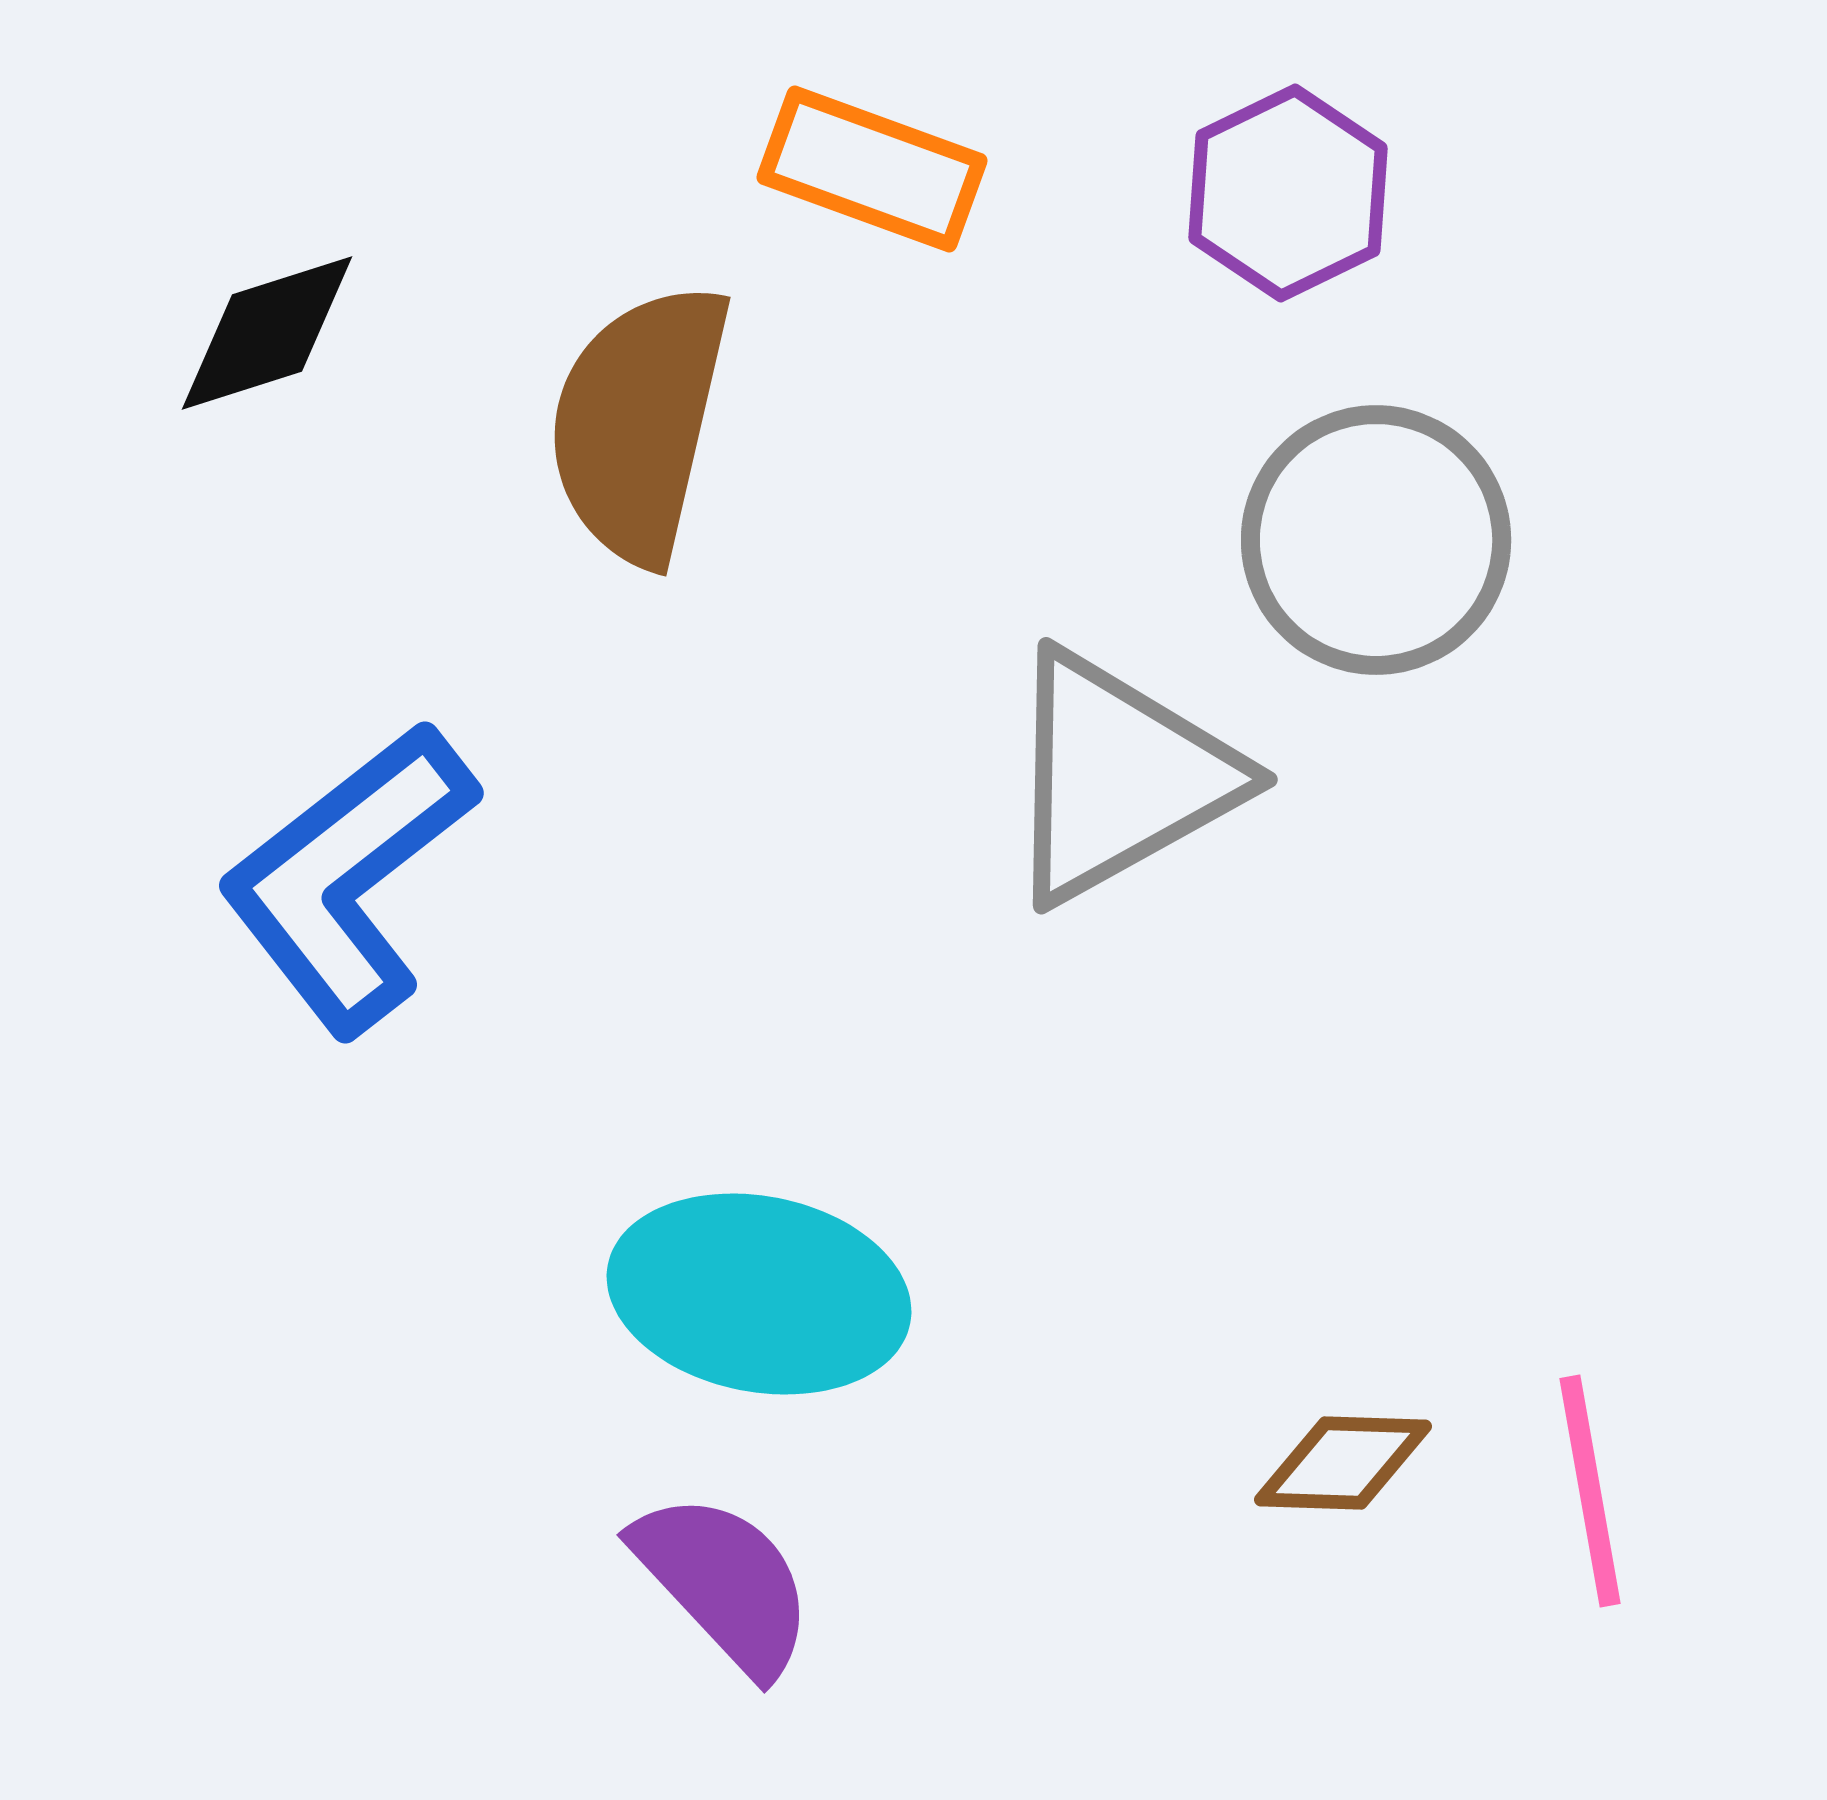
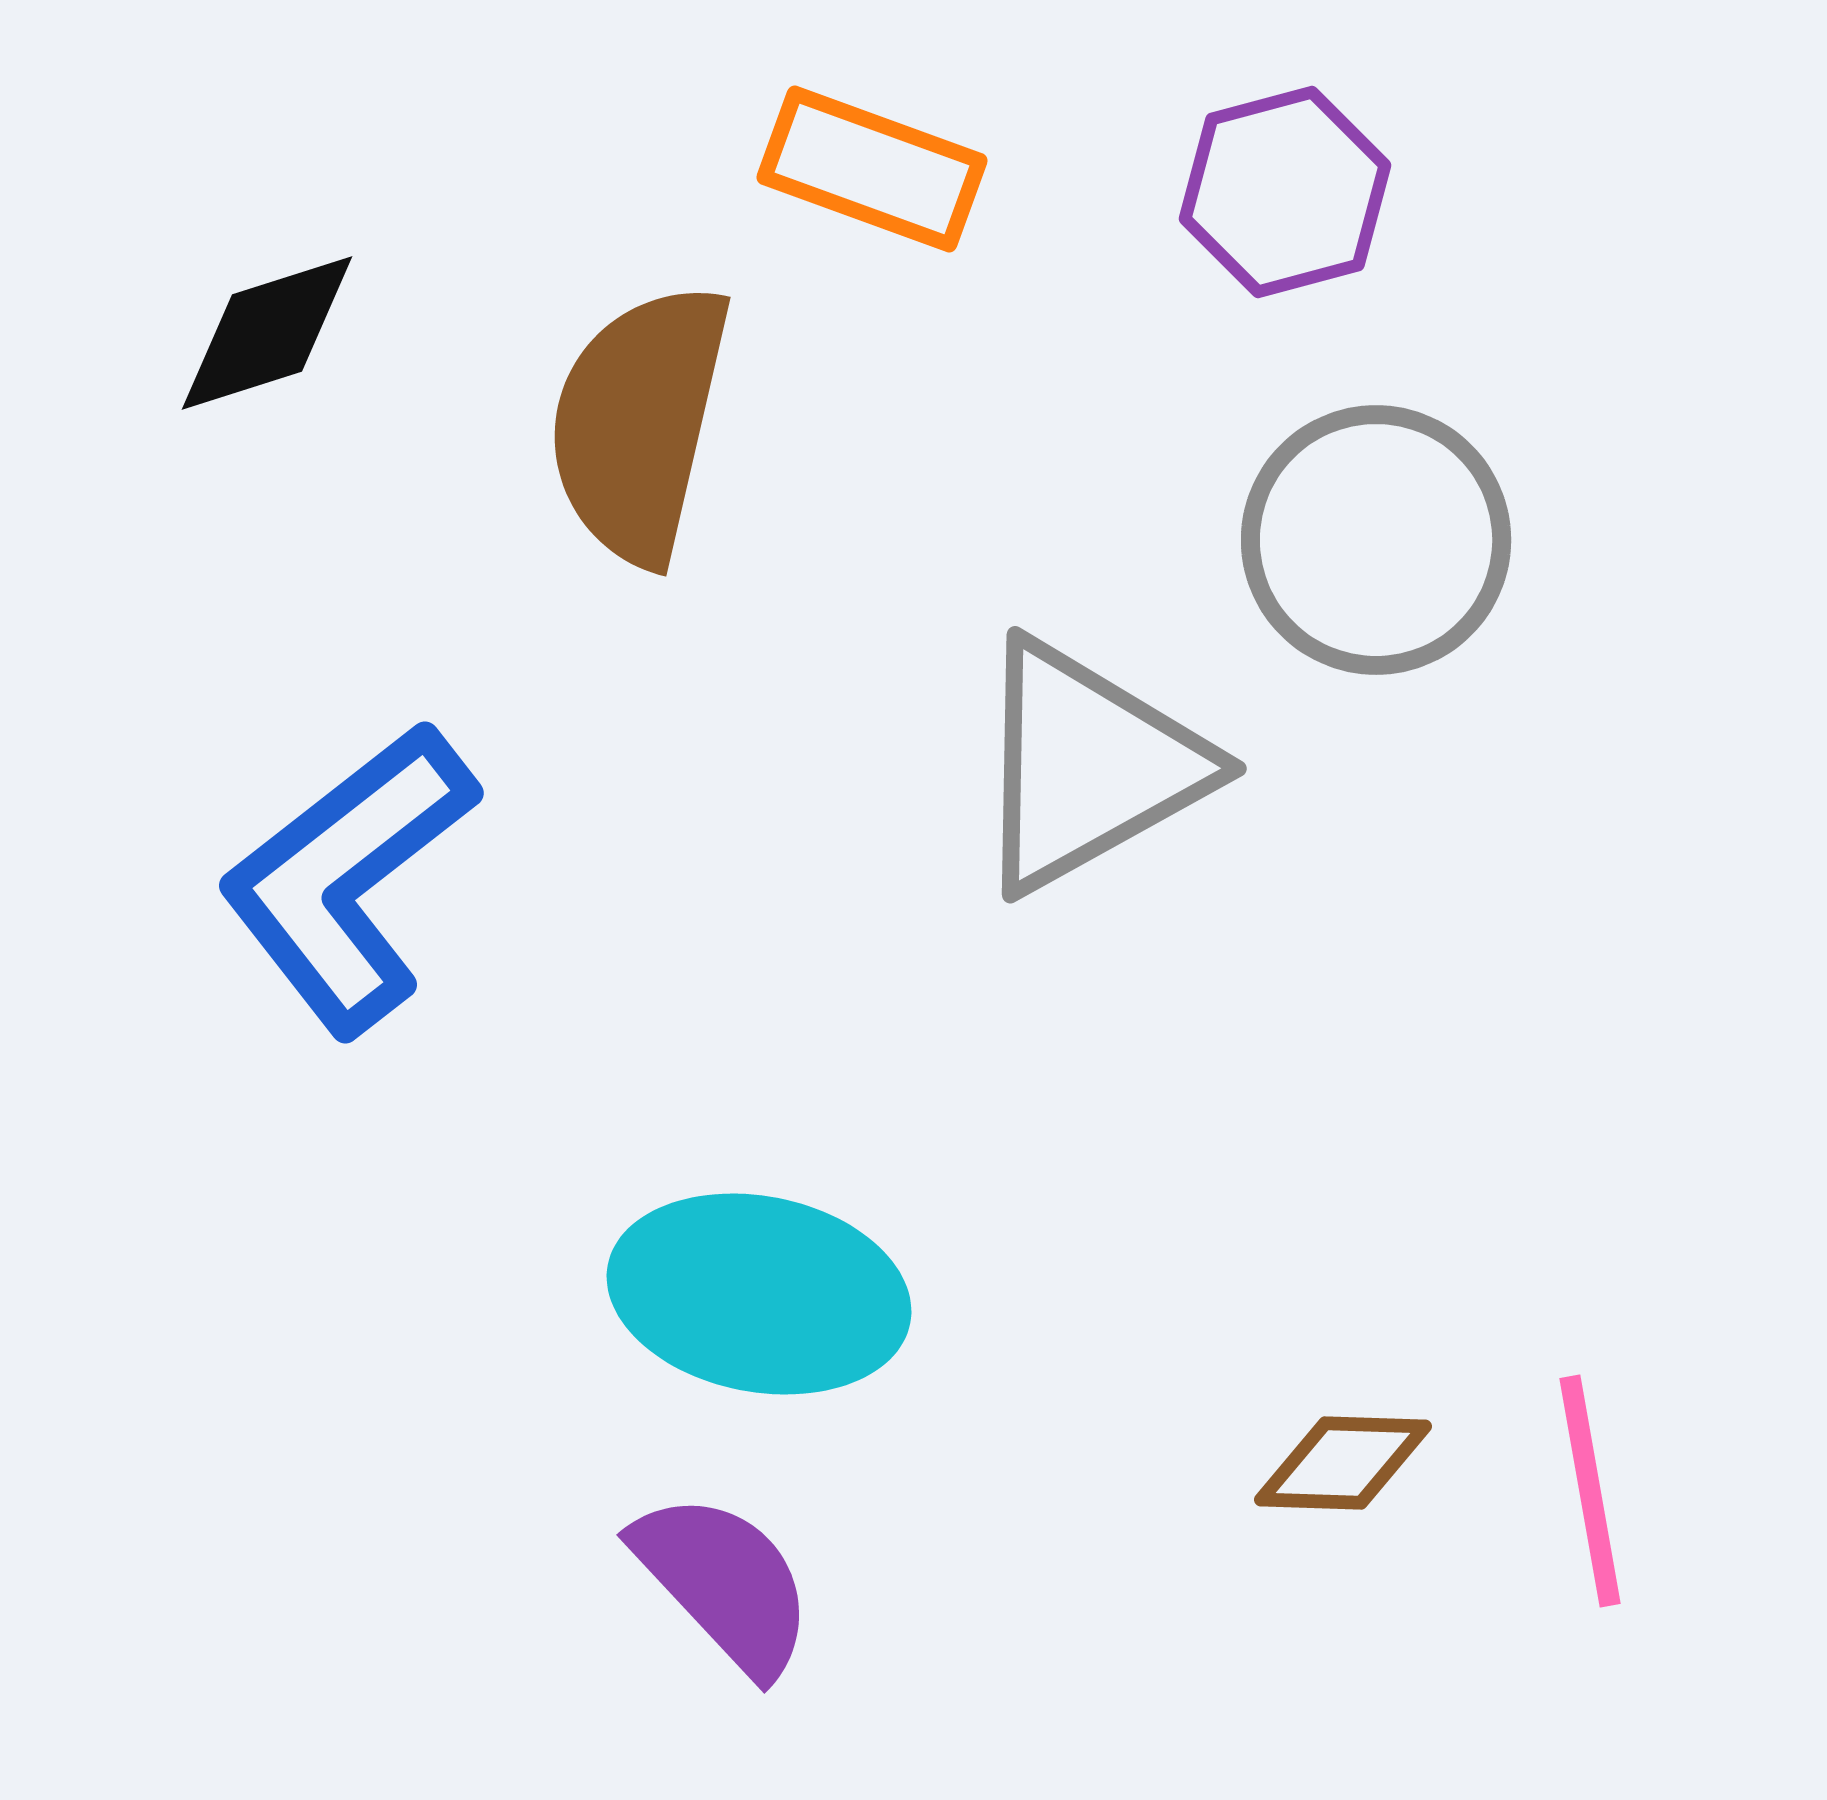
purple hexagon: moved 3 px left, 1 px up; rotated 11 degrees clockwise
gray triangle: moved 31 px left, 11 px up
